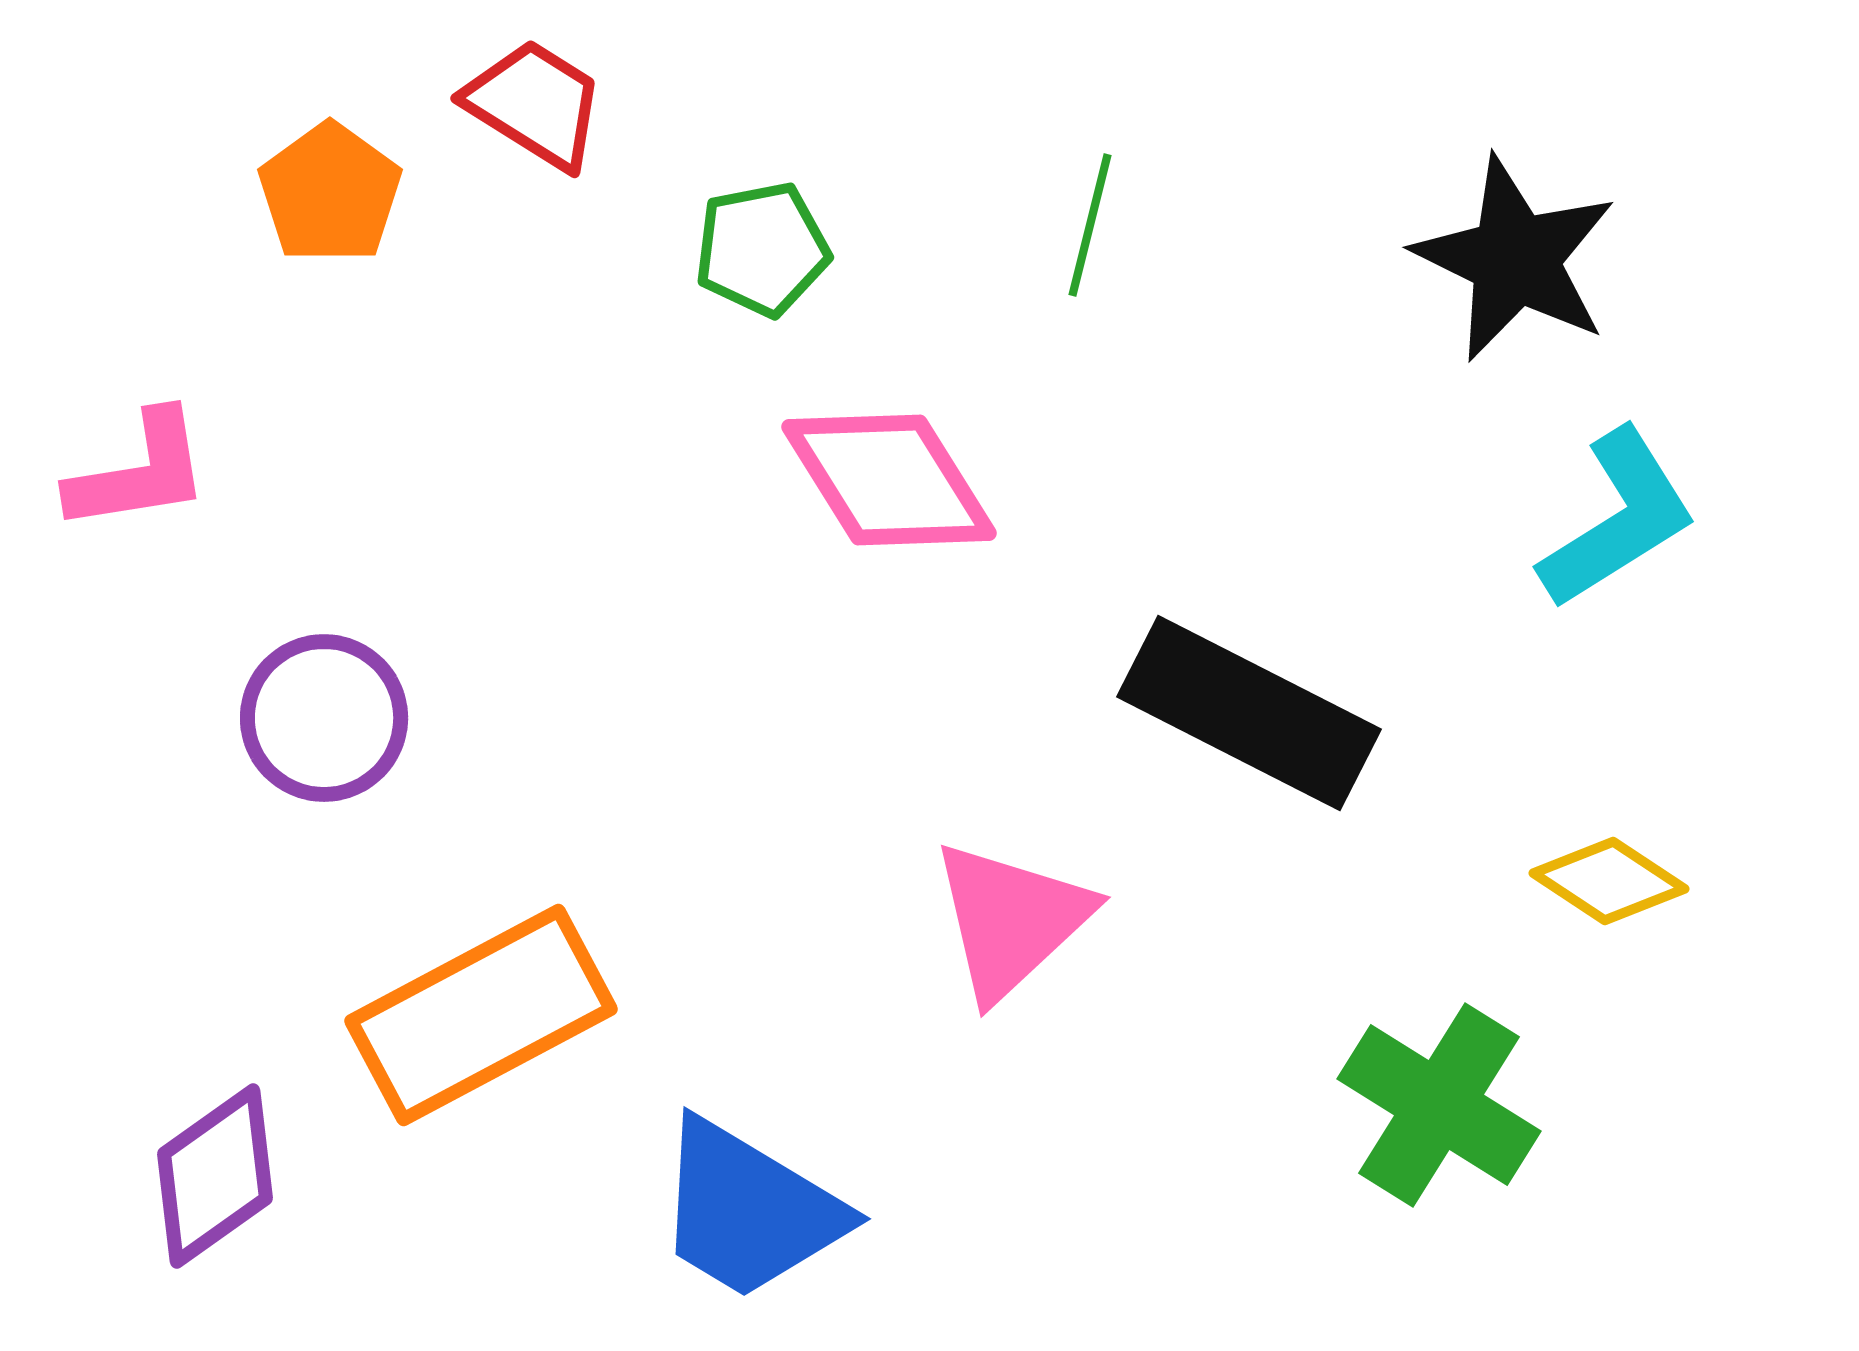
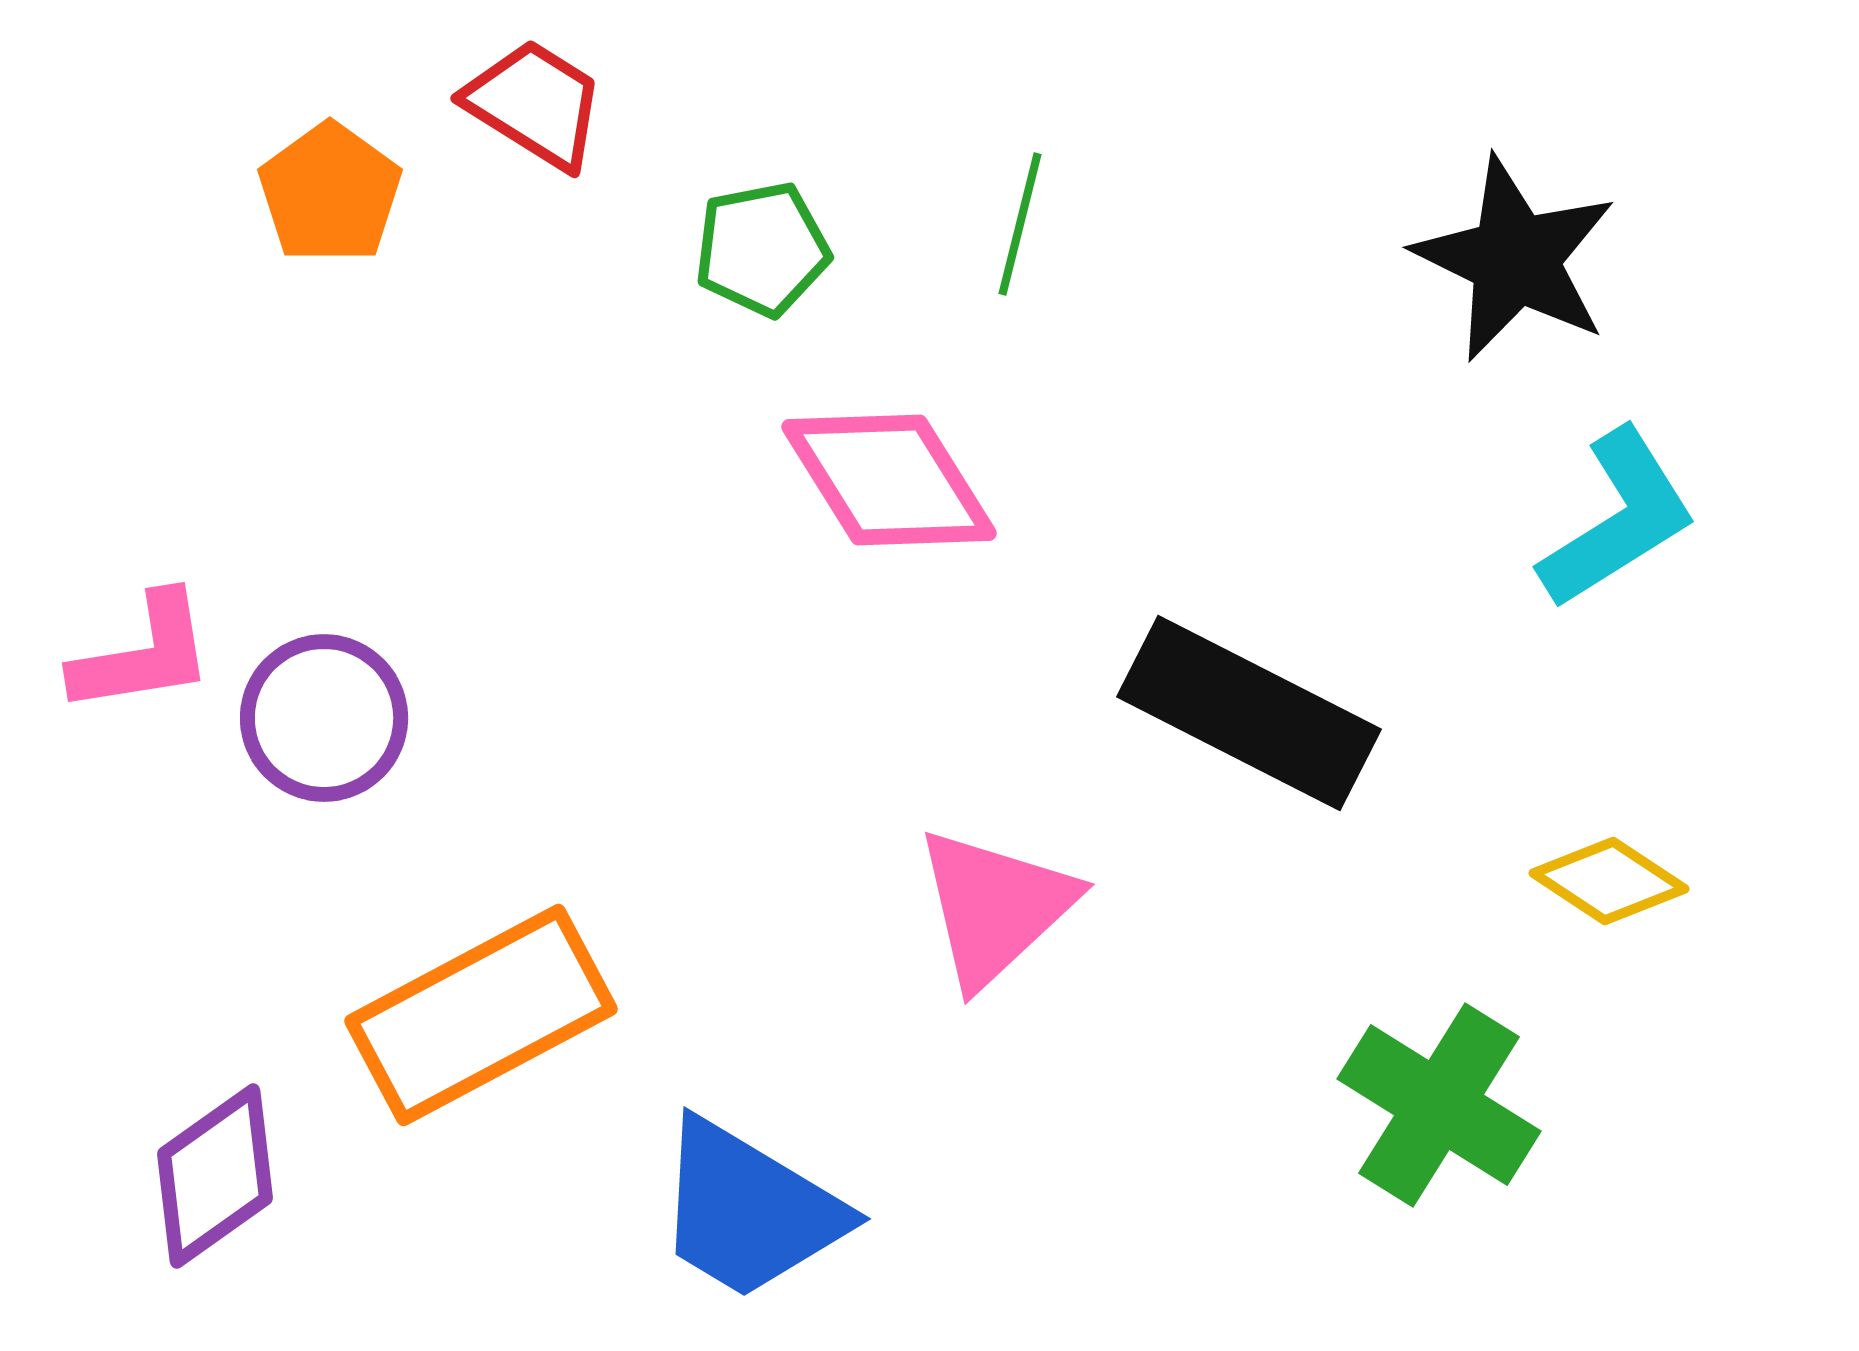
green line: moved 70 px left, 1 px up
pink L-shape: moved 4 px right, 182 px down
pink triangle: moved 16 px left, 13 px up
